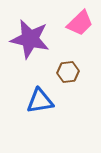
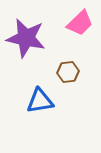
purple star: moved 4 px left, 1 px up
